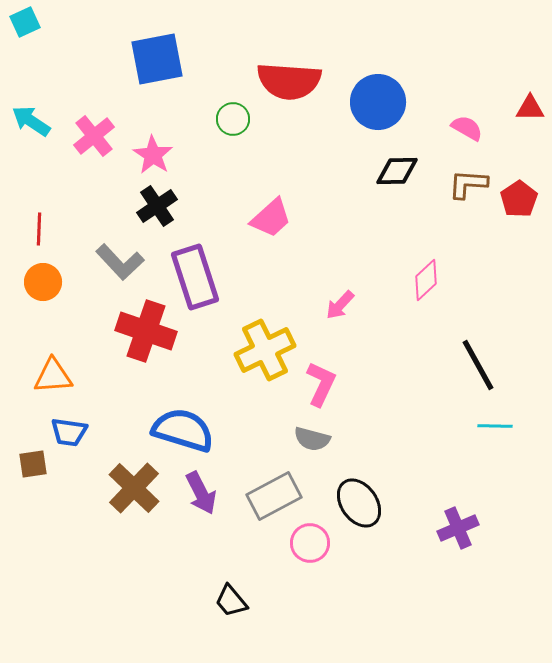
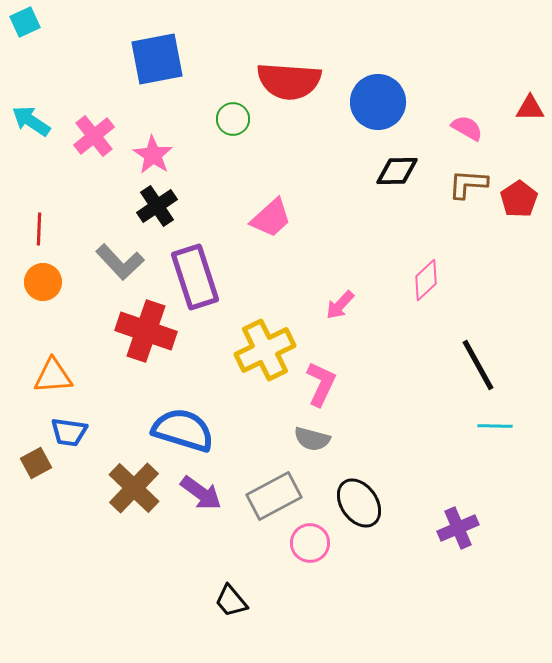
brown square: moved 3 px right, 1 px up; rotated 20 degrees counterclockwise
purple arrow: rotated 27 degrees counterclockwise
